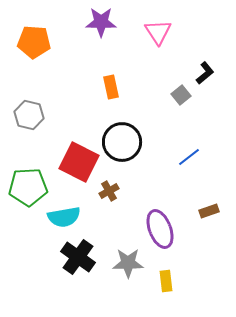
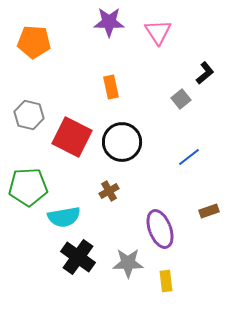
purple star: moved 8 px right
gray square: moved 4 px down
red square: moved 7 px left, 25 px up
